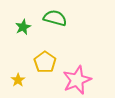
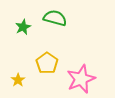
yellow pentagon: moved 2 px right, 1 px down
pink star: moved 4 px right, 1 px up
